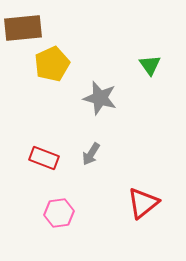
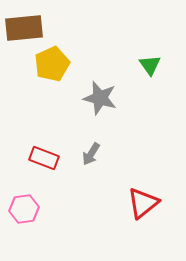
brown rectangle: moved 1 px right
pink hexagon: moved 35 px left, 4 px up
